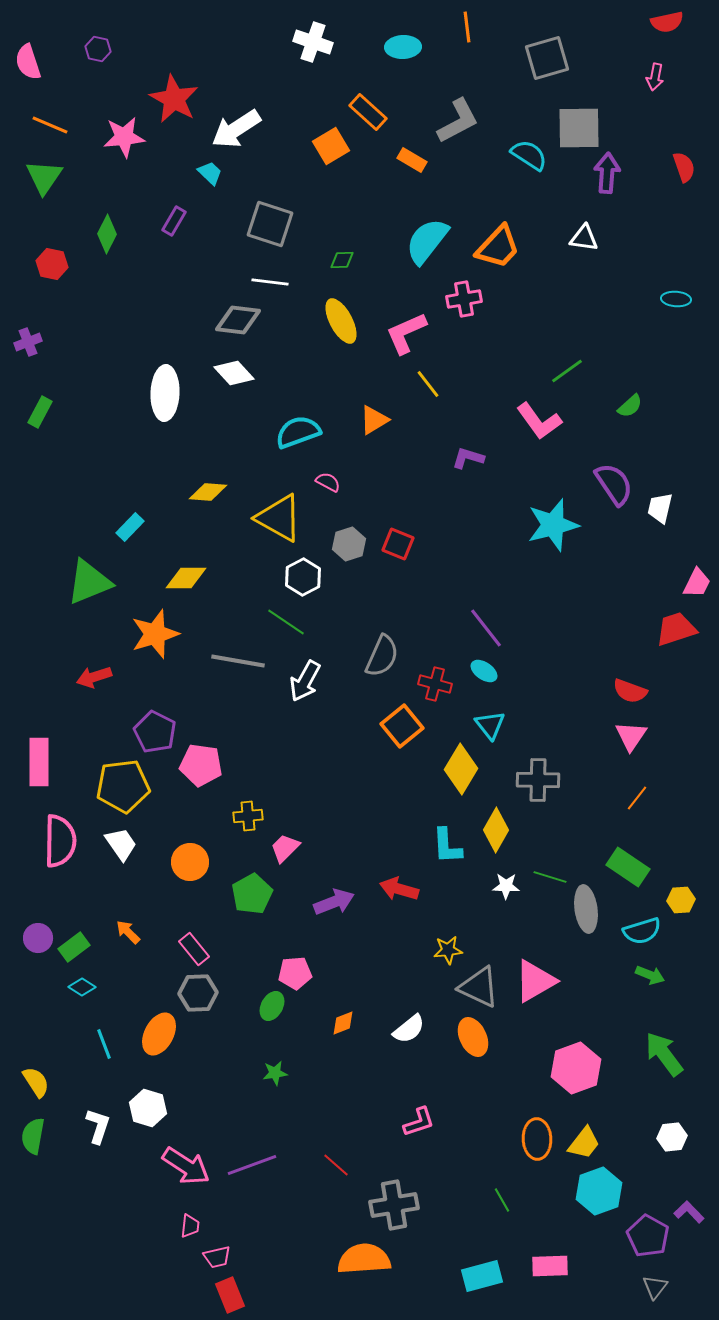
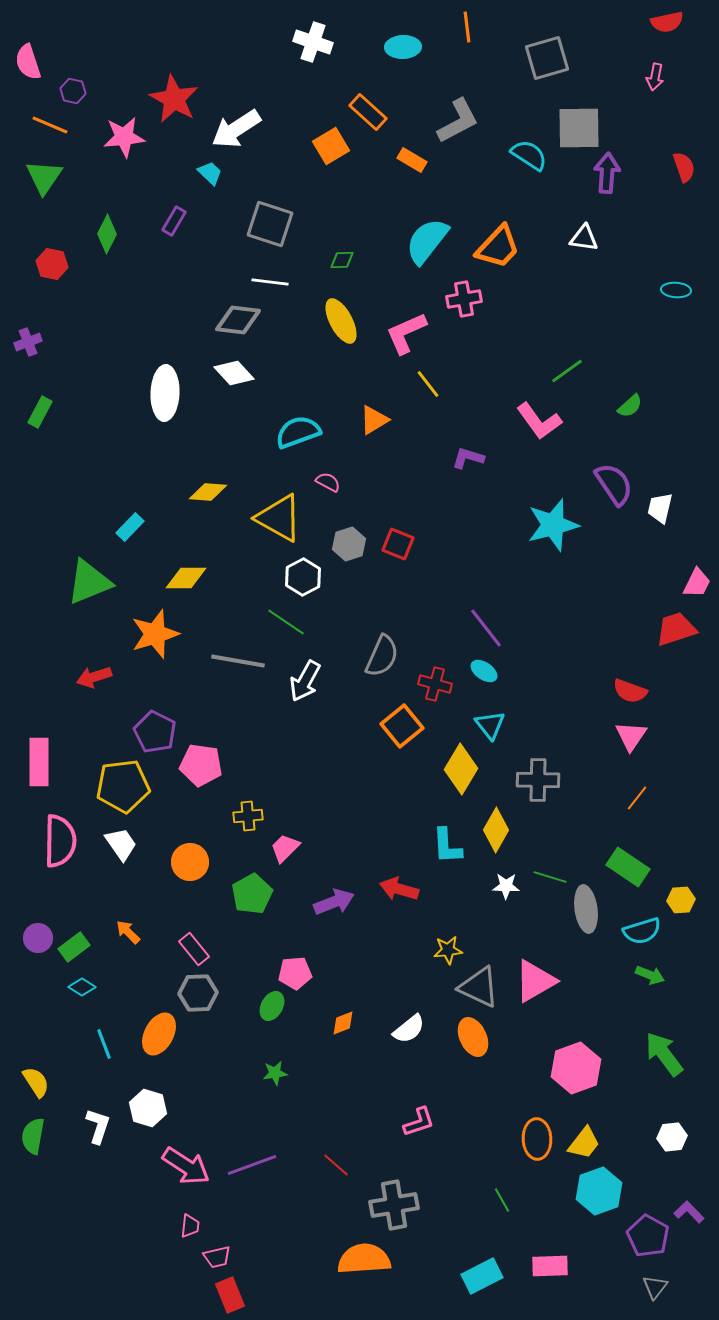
purple hexagon at (98, 49): moved 25 px left, 42 px down
cyan ellipse at (676, 299): moved 9 px up
cyan rectangle at (482, 1276): rotated 12 degrees counterclockwise
